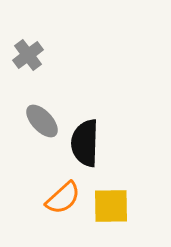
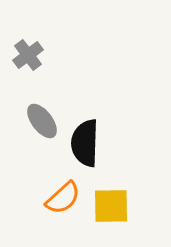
gray ellipse: rotated 6 degrees clockwise
